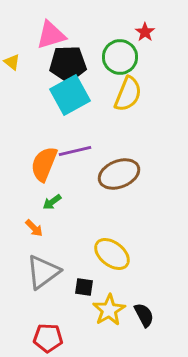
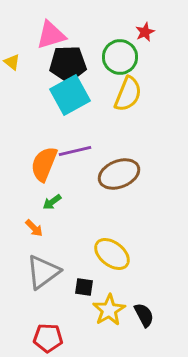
red star: rotated 12 degrees clockwise
